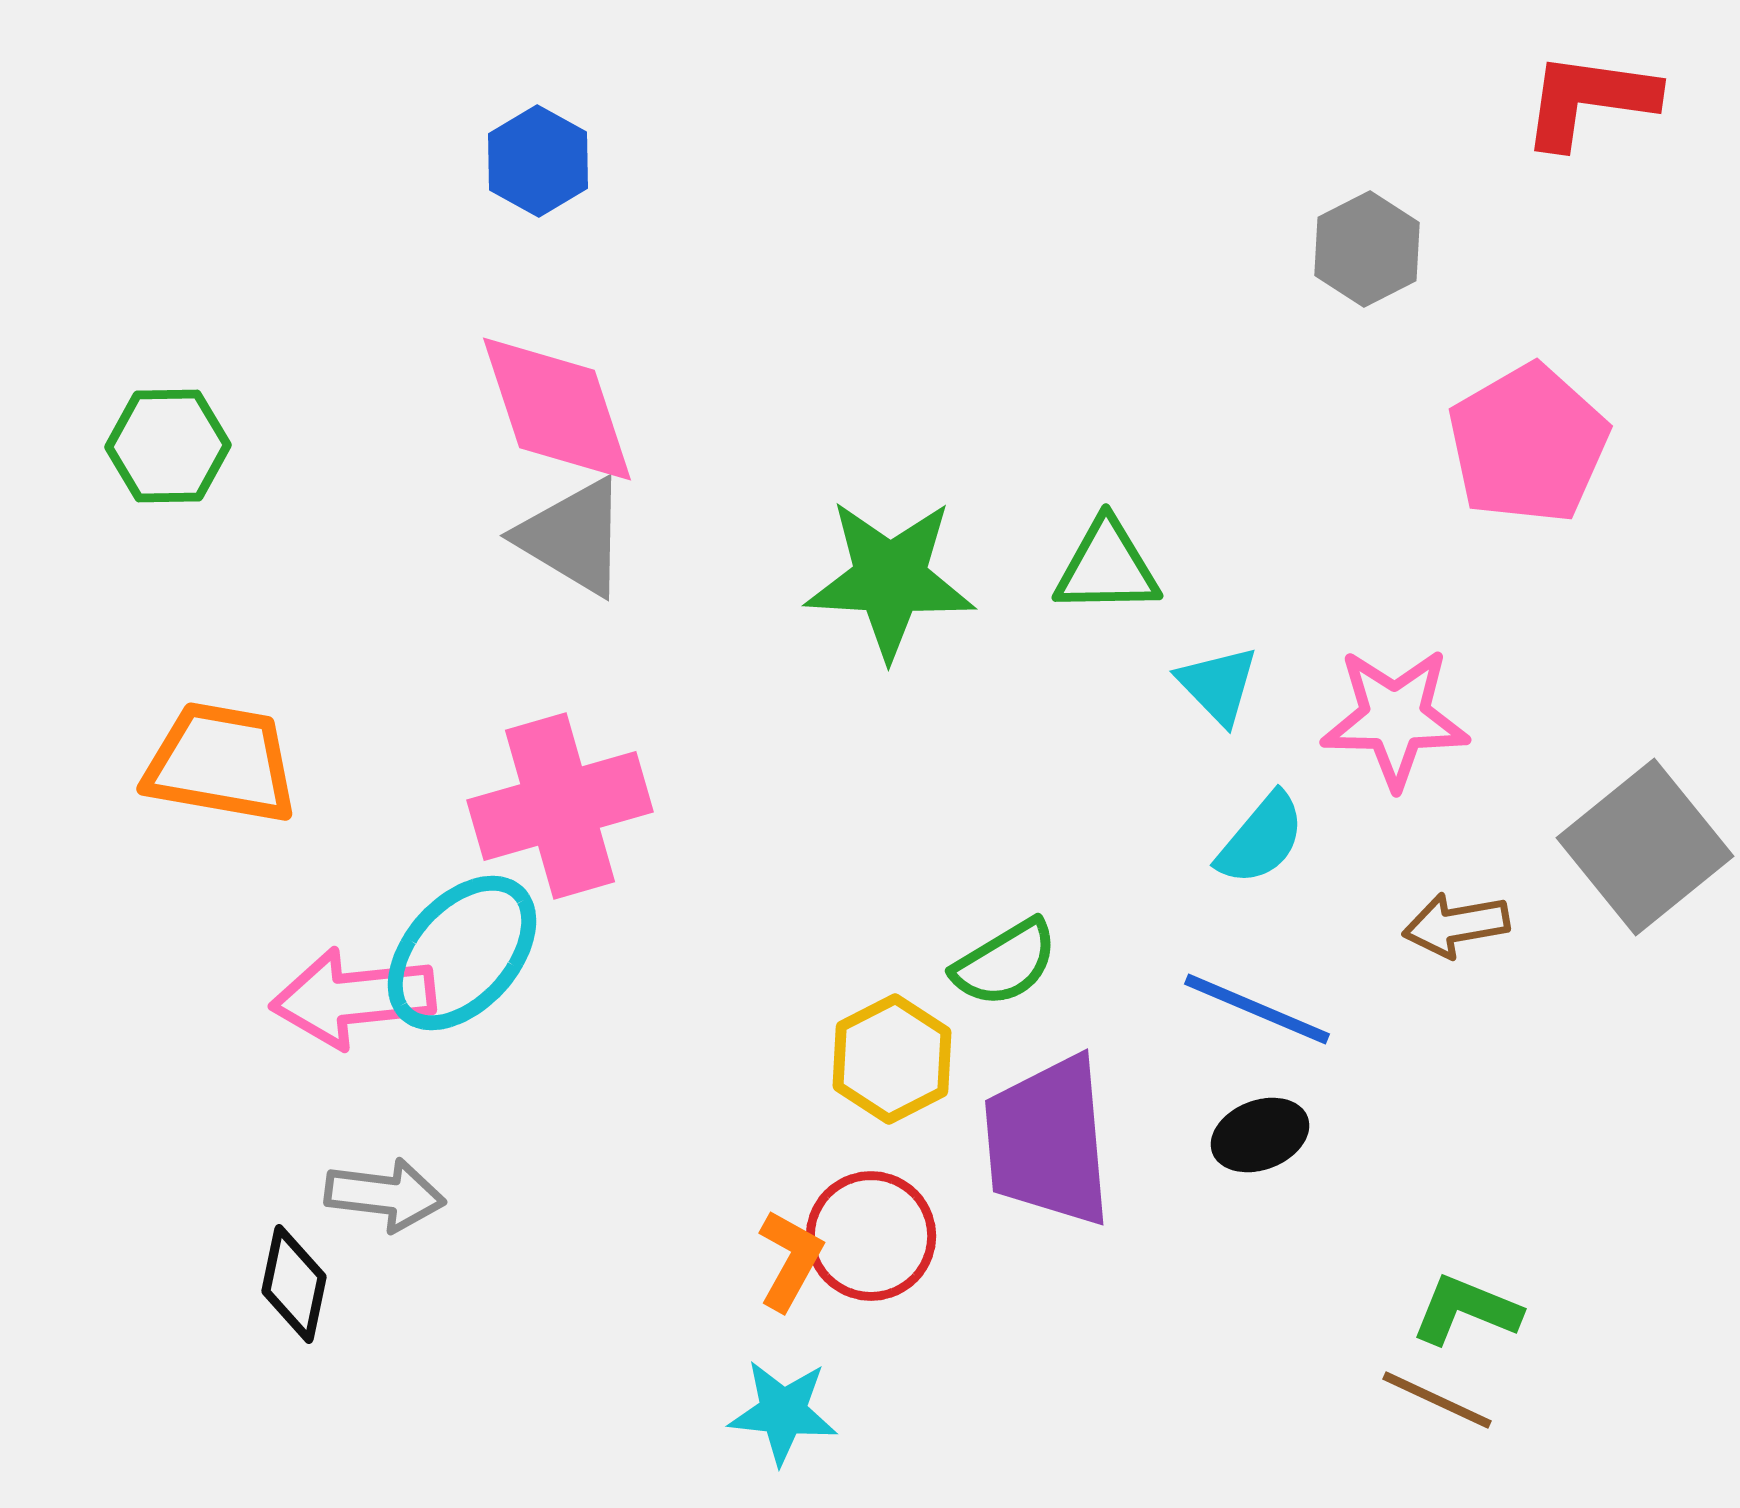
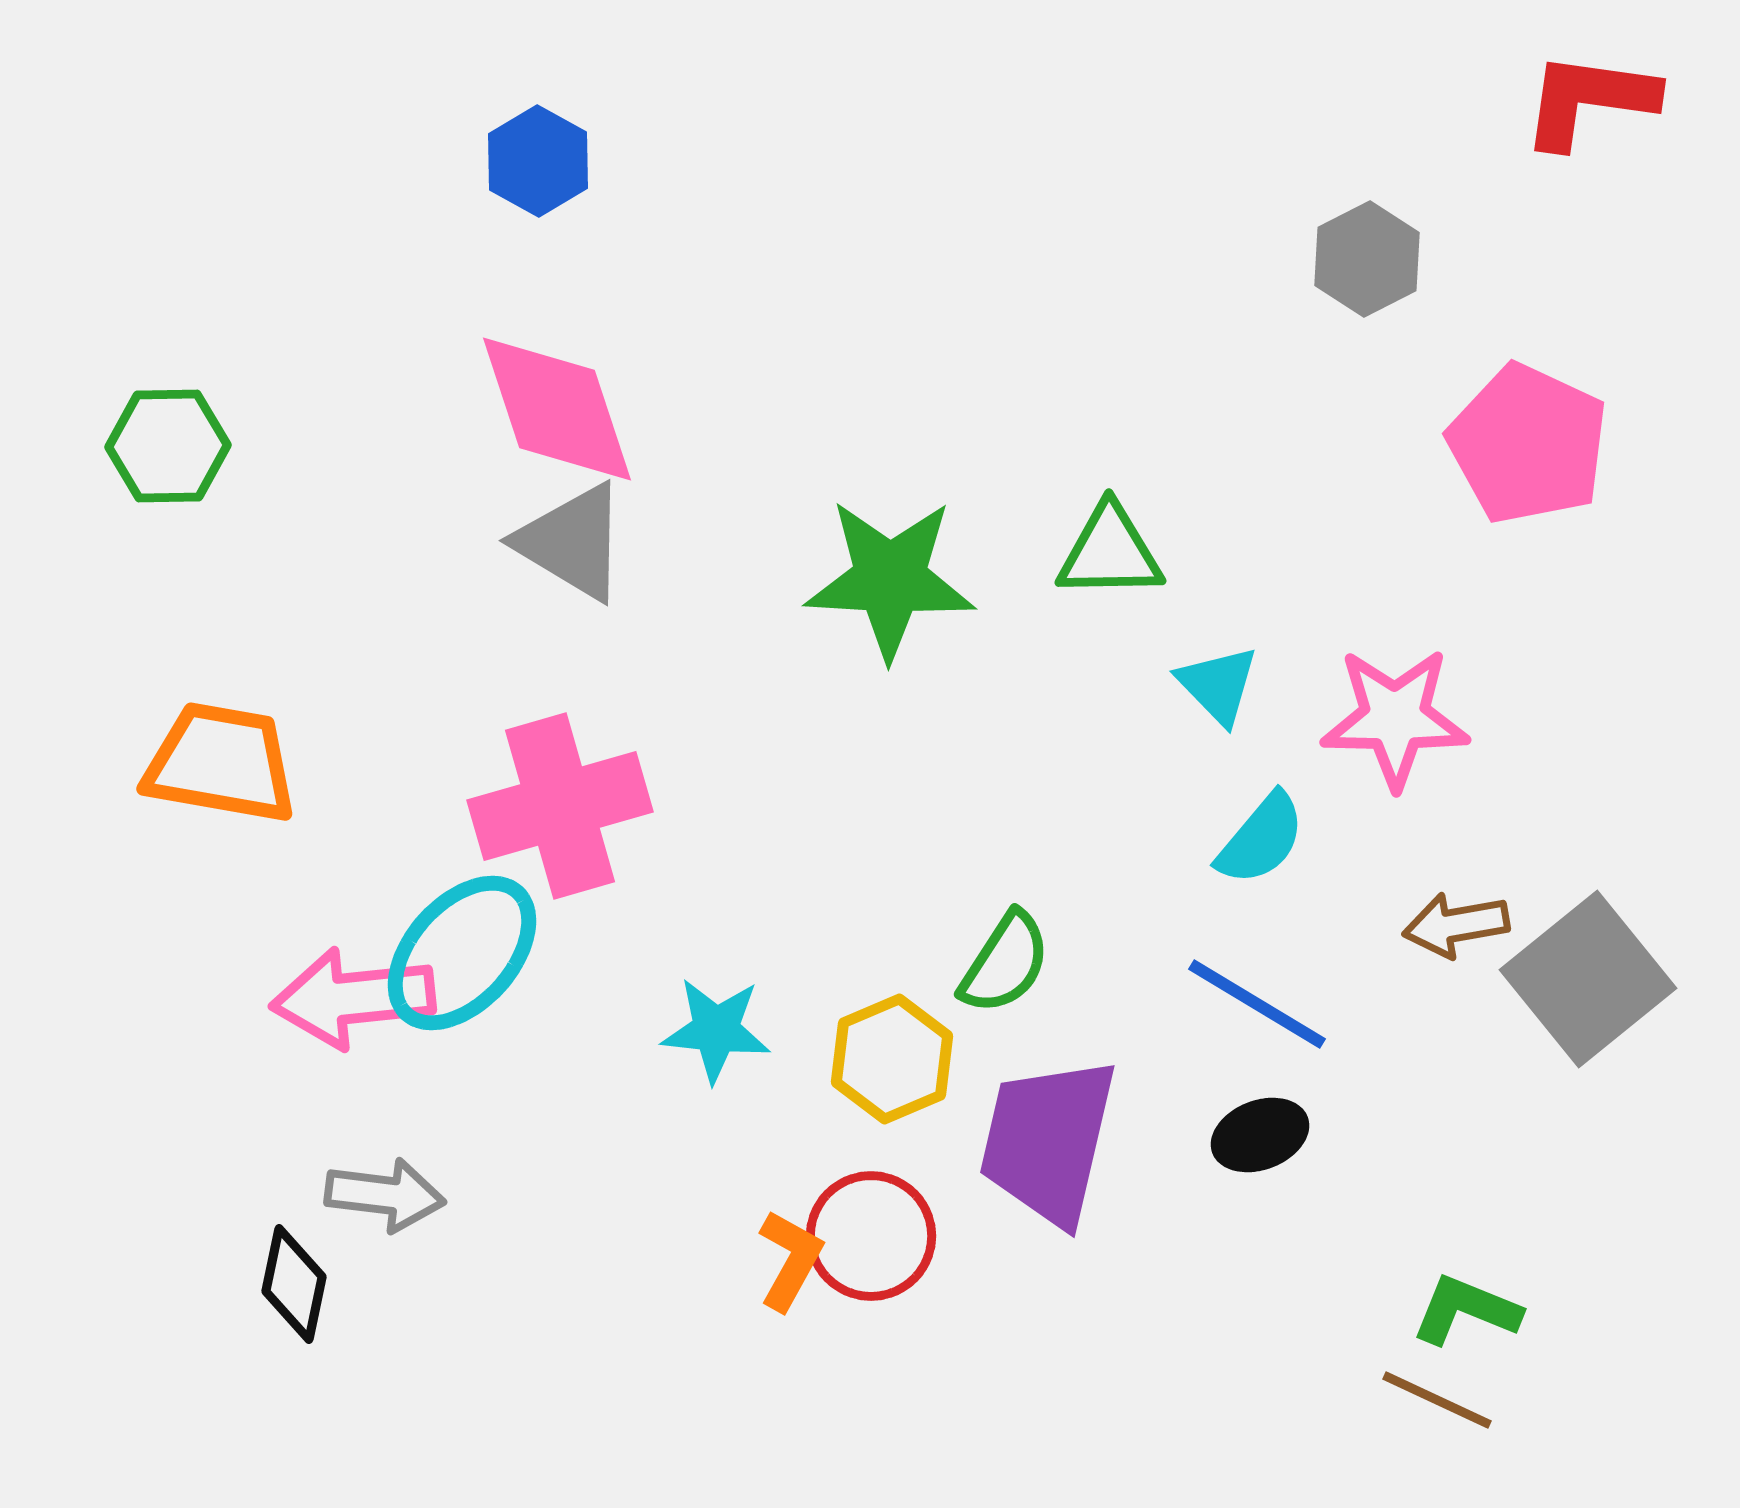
gray hexagon: moved 10 px down
pink pentagon: rotated 17 degrees counterclockwise
gray triangle: moved 1 px left, 5 px down
green triangle: moved 3 px right, 15 px up
gray square: moved 57 px left, 132 px down
green semicircle: rotated 26 degrees counterclockwise
blue line: moved 5 px up; rotated 8 degrees clockwise
yellow hexagon: rotated 4 degrees clockwise
purple trapezoid: rotated 18 degrees clockwise
cyan star: moved 67 px left, 382 px up
